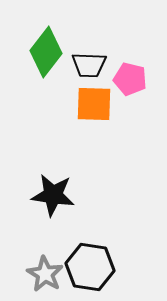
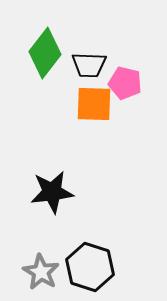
green diamond: moved 1 px left, 1 px down
pink pentagon: moved 5 px left, 4 px down
black star: moved 1 px left, 3 px up; rotated 15 degrees counterclockwise
black hexagon: rotated 9 degrees clockwise
gray star: moved 4 px left, 2 px up
